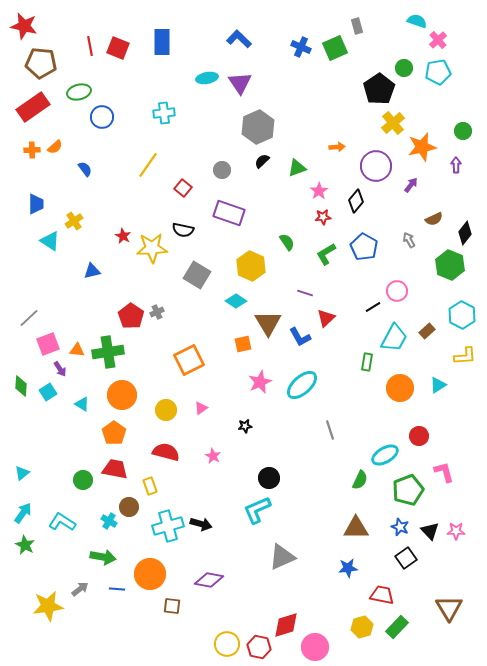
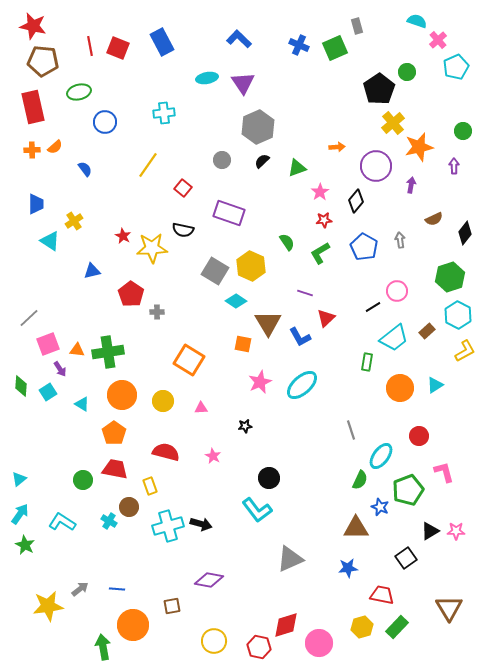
red star at (24, 26): moved 9 px right
blue rectangle at (162, 42): rotated 28 degrees counterclockwise
blue cross at (301, 47): moved 2 px left, 2 px up
brown pentagon at (41, 63): moved 2 px right, 2 px up
green circle at (404, 68): moved 3 px right, 4 px down
cyan pentagon at (438, 72): moved 18 px right, 5 px up; rotated 15 degrees counterclockwise
purple triangle at (240, 83): moved 3 px right
red rectangle at (33, 107): rotated 68 degrees counterclockwise
blue circle at (102, 117): moved 3 px right, 5 px down
orange star at (422, 147): moved 3 px left
purple arrow at (456, 165): moved 2 px left, 1 px down
gray circle at (222, 170): moved 10 px up
purple arrow at (411, 185): rotated 28 degrees counterclockwise
pink star at (319, 191): moved 1 px right, 1 px down
red star at (323, 217): moved 1 px right, 3 px down
gray arrow at (409, 240): moved 9 px left; rotated 21 degrees clockwise
green L-shape at (326, 254): moved 6 px left, 1 px up
green hexagon at (450, 265): moved 12 px down; rotated 20 degrees clockwise
gray square at (197, 275): moved 18 px right, 4 px up
gray cross at (157, 312): rotated 24 degrees clockwise
cyan hexagon at (462, 315): moved 4 px left
red pentagon at (131, 316): moved 22 px up
cyan trapezoid at (394, 338): rotated 24 degrees clockwise
orange square at (243, 344): rotated 24 degrees clockwise
yellow L-shape at (465, 356): moved 5 px up; rotated 25 degrees counterclockwise
orange square at (189, 360): rotated 32 degrees counterclockwise
cyan triangle at (438, 385): moved 3 px left
pink triangle at (201, 408): rotated 32 degrees clockwise
yellow circle at (166, 410): moved 3 px left, 9 px up
gray line at (330, 430): moved 21 px right
cyan ellipse at (385, 455): moved 4 px left, 1 px down; rotated 24 degrees counterclockwise
cyan triangle at (22, 473): moved 3 px left, 6 px down
cyan L-shape at (257, 510): rotated 104 degrees counterclockwise
cyan arrow at (23, 513): moved 3 px left, 1 px down
blue star at (400, 527): moved 20 px left, 20 px up
black triangle at (430, 531): rotated 42 degrees clockwise
green arrow at (103, 557): moved 90 px down; rotated 110 degrees counterclockwise
gray triangle at (282, 557): moved 8 px right, 2 px down
orange circle at (150, 574): moved 17 px left, 51 px down
brown square at (172, 606): rotated 18 degrees counterclockwise
yellow circle at (227, 644): moved 13 px left, 3 px up
pink circle at (315, 647): moved 4 px right, 4 px up
